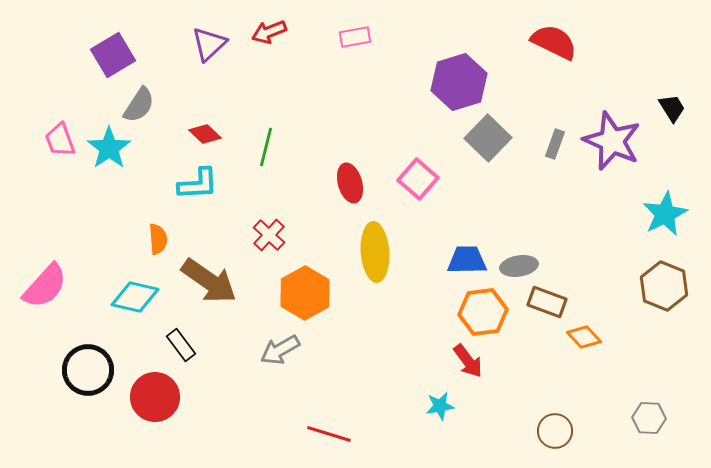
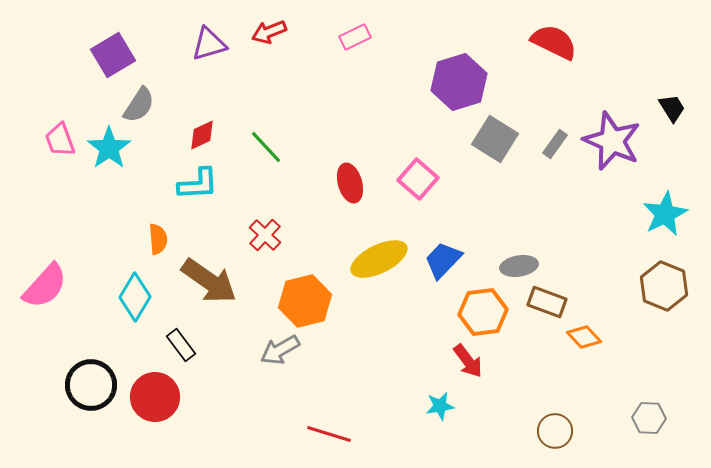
pink rectangle at (355, 37): rotated 16 degrees counterclockwise
purple triangle at (209, 44): rotated 27 degrees clockwise
red diamond at (205, 134): moved 3 px left, 1 px down; rotated 68 degrees counterclockwise
gray square at (488, 138): moved 7 px right, 1 px down; rotated 12 degrees counterclockwise
gray rectangle at (555, 144): rotated 16 degrees clockwise
green line at (266, 147): rotated 57 degrees counterclockwise
red cross at (269, 235): moved 4 px left
yellow ellipse at (375, 252): moved 4 px right, 7 px down; rotated 68 degrees clockwise
blue trapezoid at (467, 260): moved 24 px left; rotated 45 degrees counterclockwise
orange hexagon at (305, 293): moved 8 px down; rotated 15 degrees clockwise
cyan diamond at (135, 297): rotated 72 degrees counterclockwise
black circle at (88, 370): moved 3 px right, 15 px down
